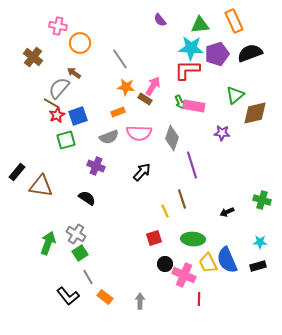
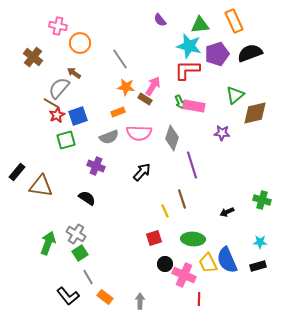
cyan star at (191, 48): moved 2 px left, 2 px up; rotated 10 degrees clockwise
